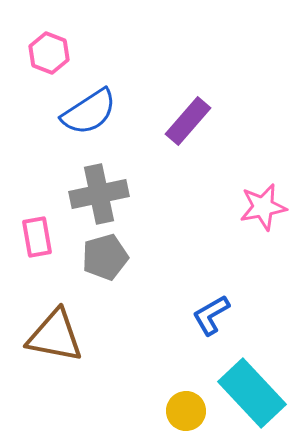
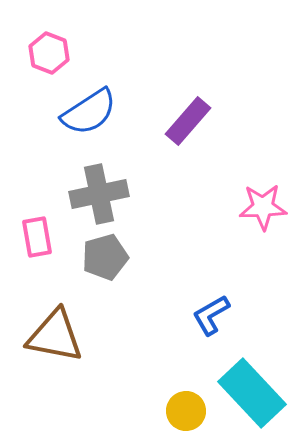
pink star: rotated 9 degrees clockwise
